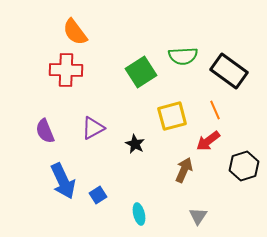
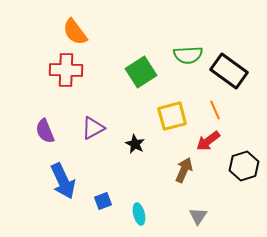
green semicircle: moved 5 px right, 1 px up
blue square: moved 5 px right, 6 px down; rotated 12 degrees clockwise
